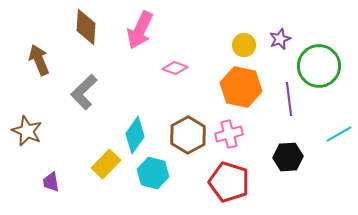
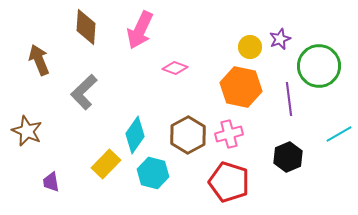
yellow circle: moved 6 px right, 2 px down
black hexagon: rotated 20 degrees counterclockwise
